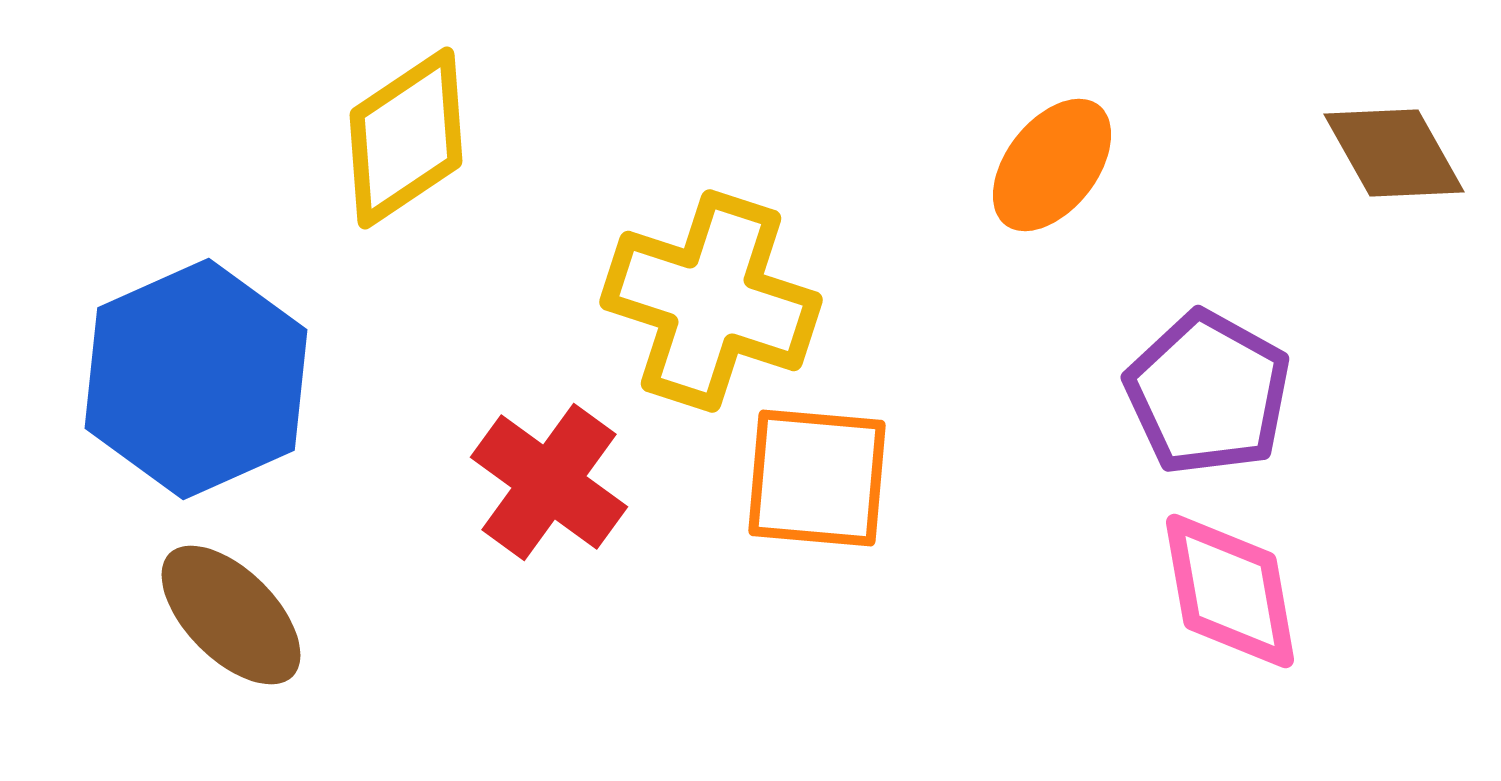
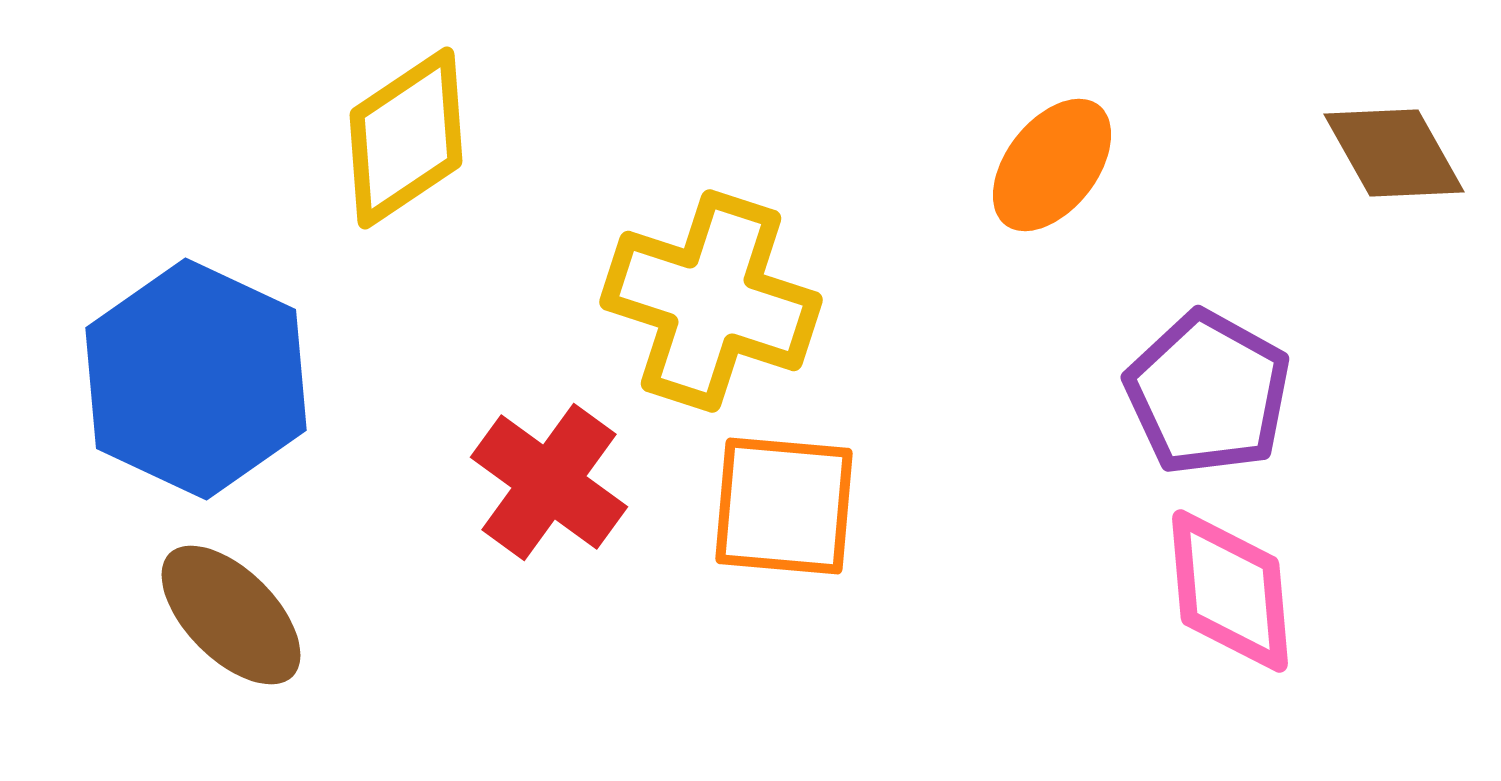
blue hexagon: rotated 11 degrees counterclockwise
orange square: moved 33 px left, 28 px down
pink diamond: rotated 5 degrees clockwise
